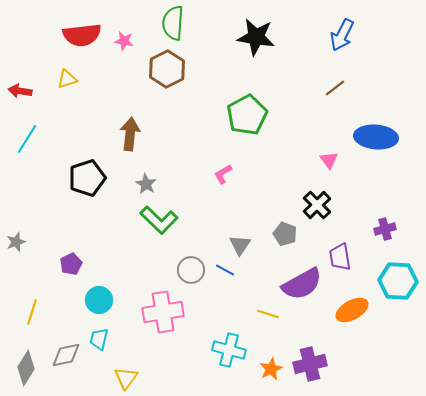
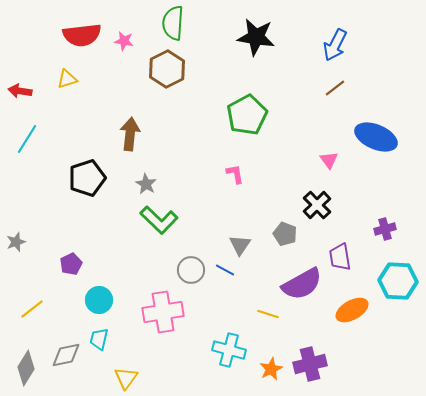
blue arrow at (342, 35): moved 7 px left, 10 px down
blue ellipse at (376, 137): rotated 18 degrees clockwise
pink L-shape at (223, 174): moved 12 px right; rotated 110 degrees clockwise
yellow line at (32, 312): moved 3 px up; rotated 35 degrees clockwise
